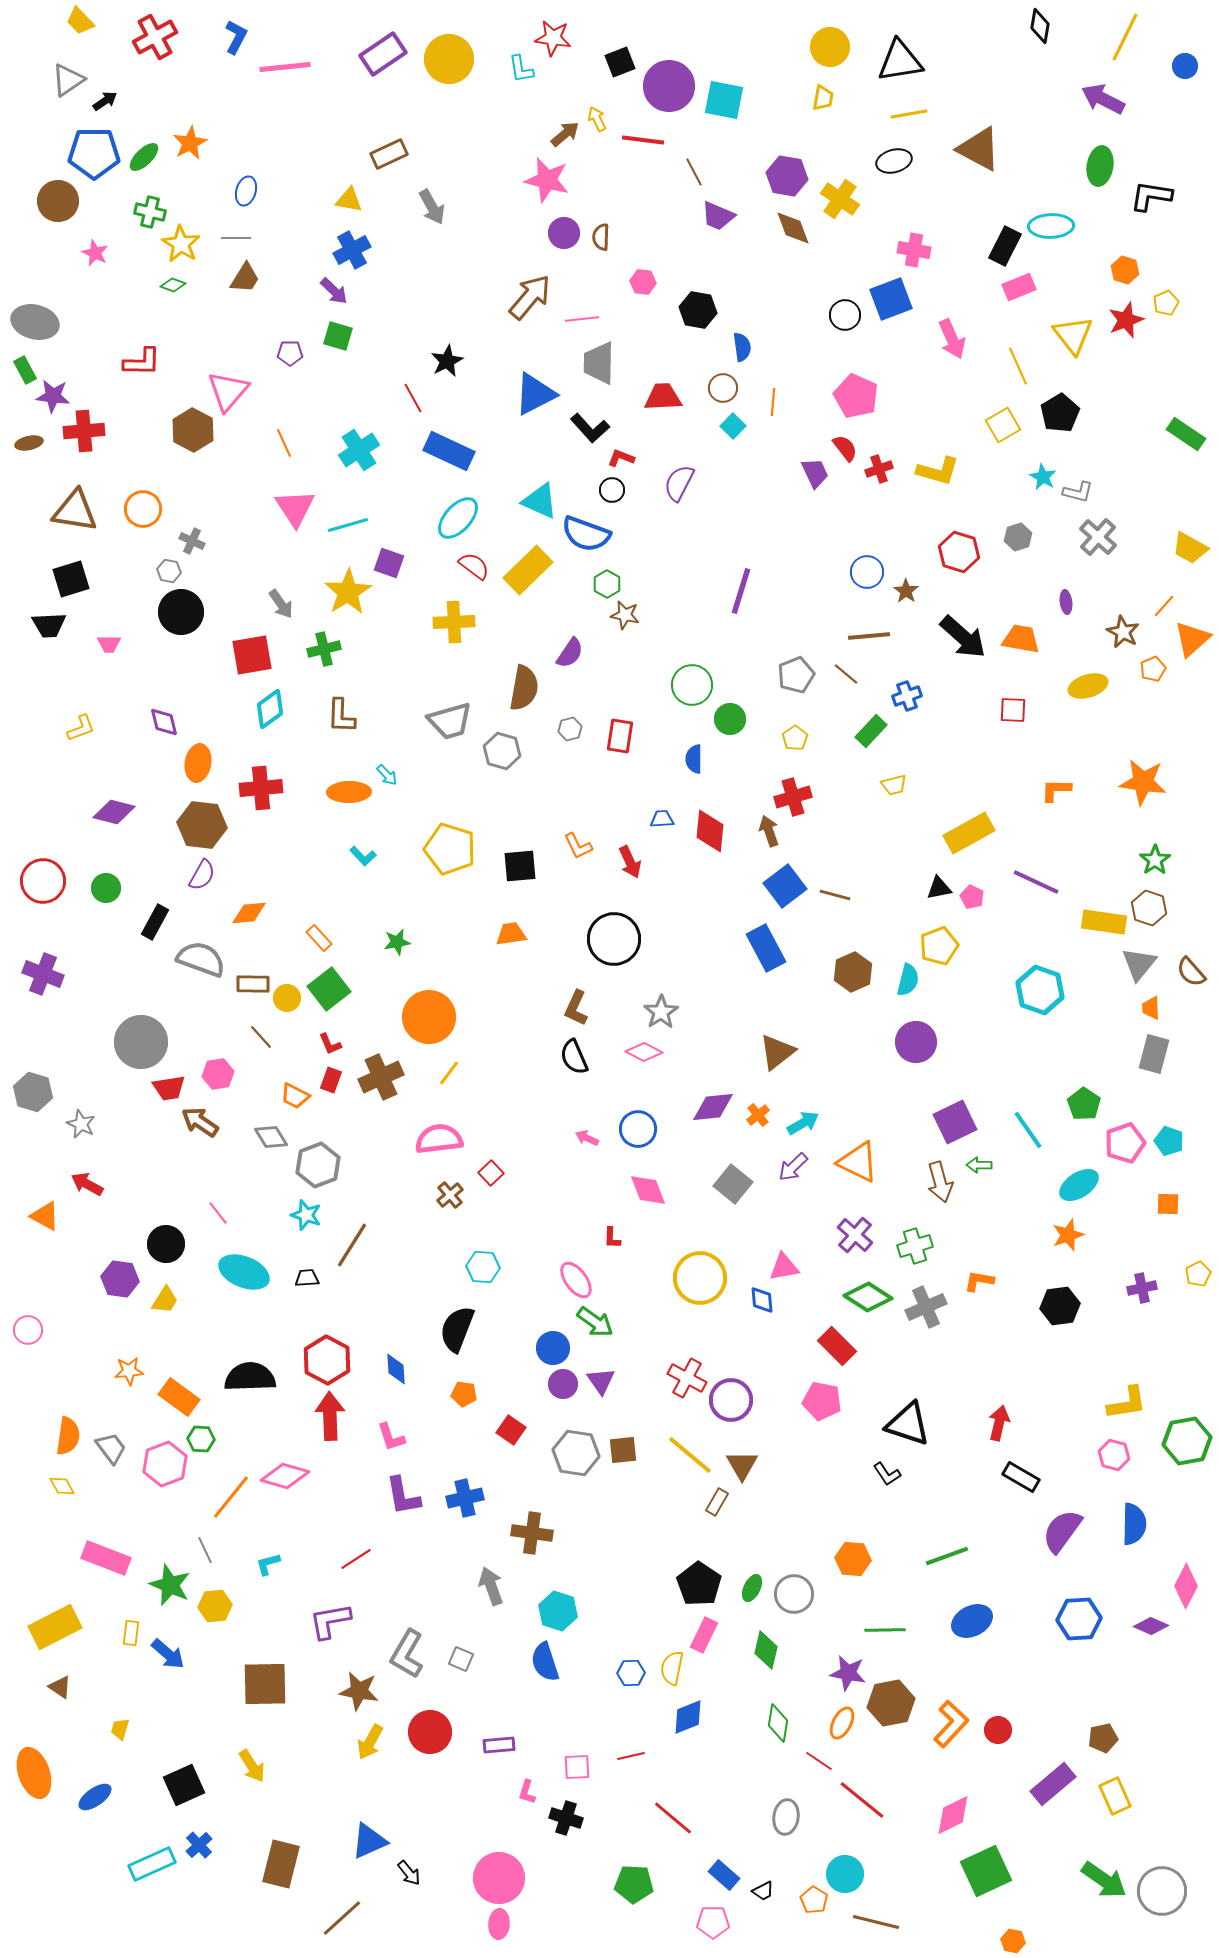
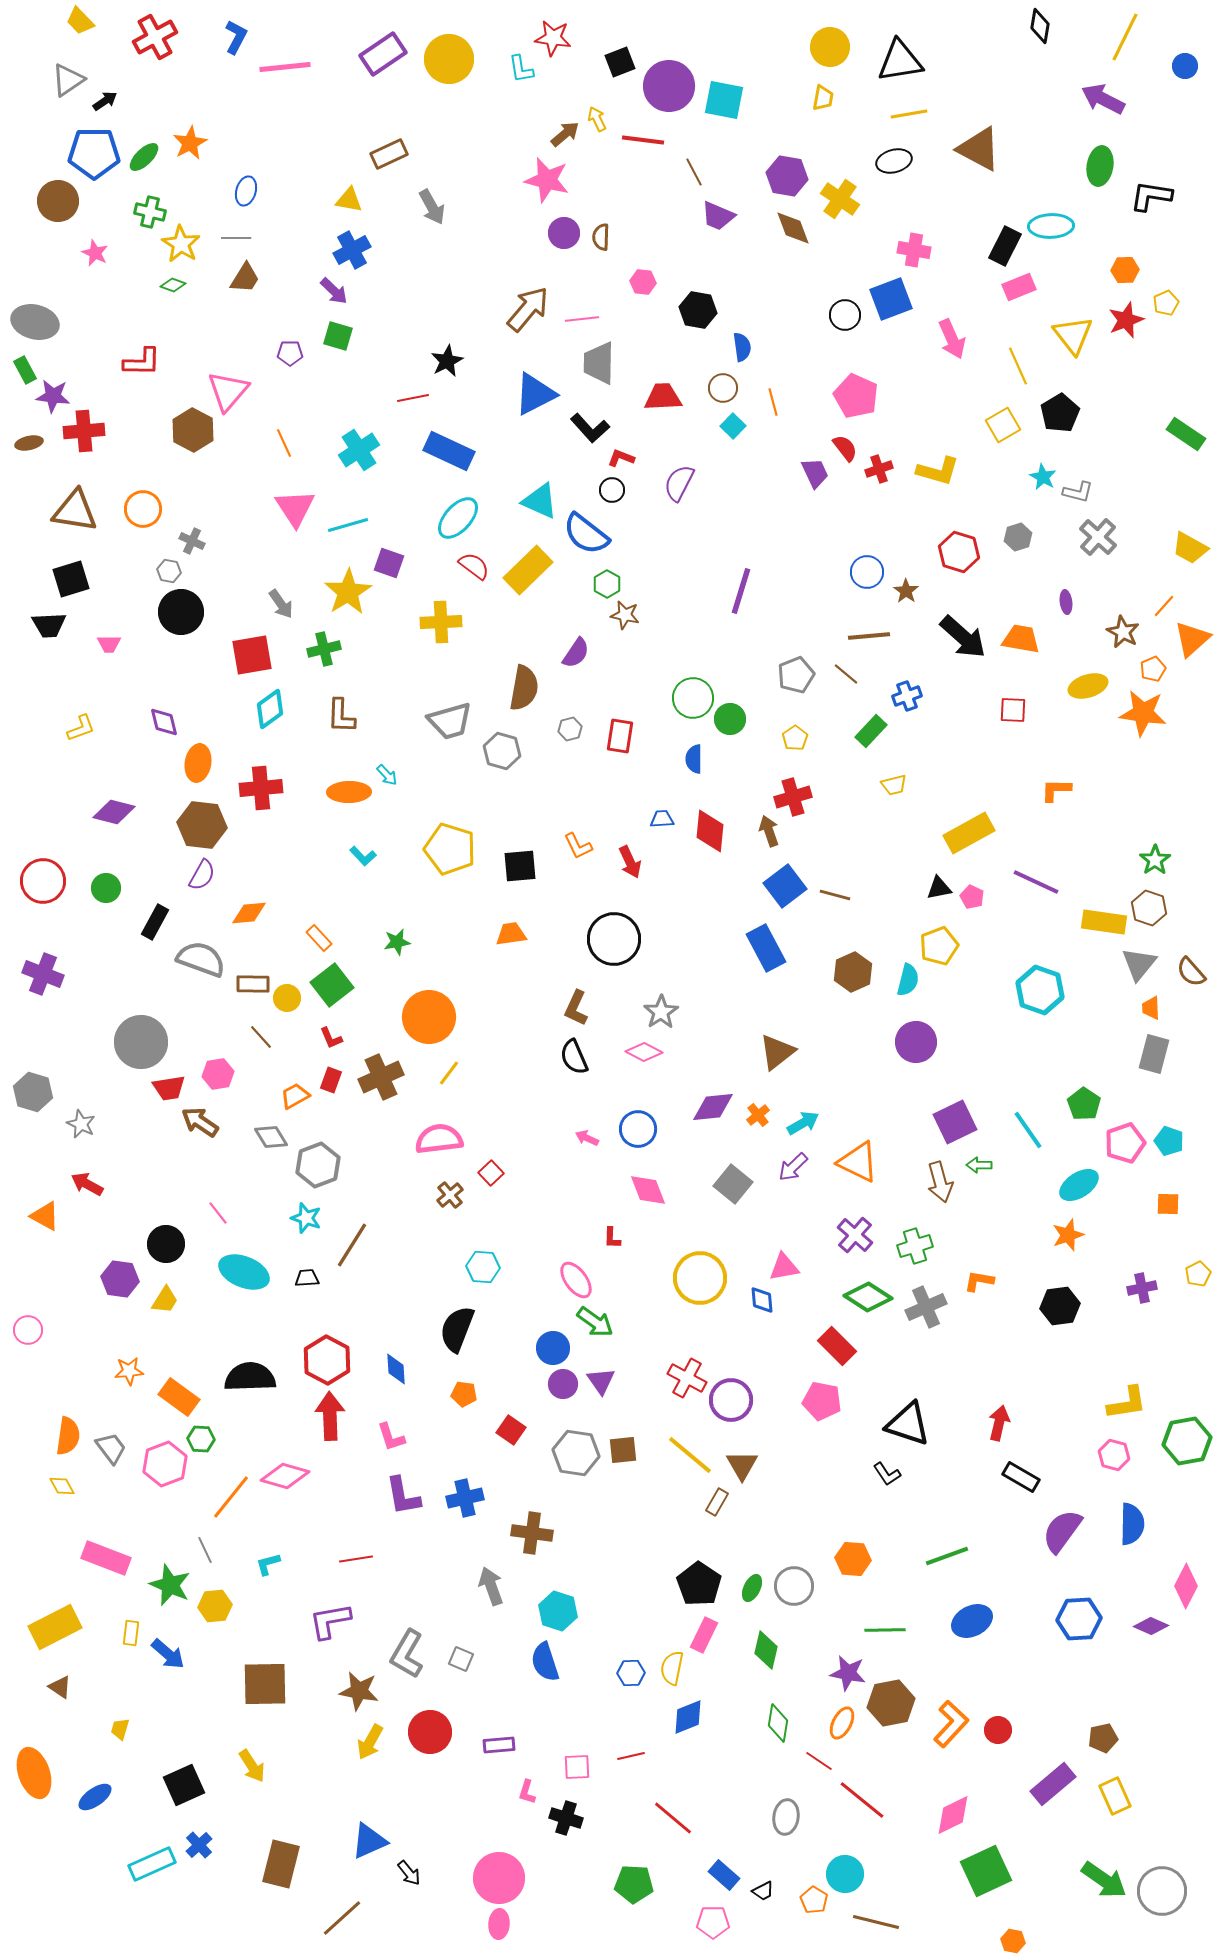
orange hexagon at (1125, 270): rotated 20 degrees counterclockwise
brown arrow at (530, 297): moved 2 px left, 12 px down
red line at (413, 398): rotated 72 degrees counterclockwise
orange line at (773, 402): rotated 20 degrees counterclockwise
blue semicircle at (586, 534): rotated 18 degrees clockwise
yellow cross at (454, 622): moved 13 px left
purple semicircle at (570, 653): moved 6 px right
green circle at (692, 685): moved 1 px right, 13 px down
orange star at (1143, 782): moved 69 px up
green square at (329, 989): moved 3 px right, 4 px up
red L-shape at (330, 1044): moved 1 px right, 6 px up
orange trapezoid at (295, 1096): rotated 124 degrees clockwise
cyan star at (306, 1215): moved 3 px down
blue semicircle at (1134, 1524): moved 2 px left
red line at (356, 1559): rotated 24 degrees clockwise
gray circle at (794, 1594): moved 8 px up
